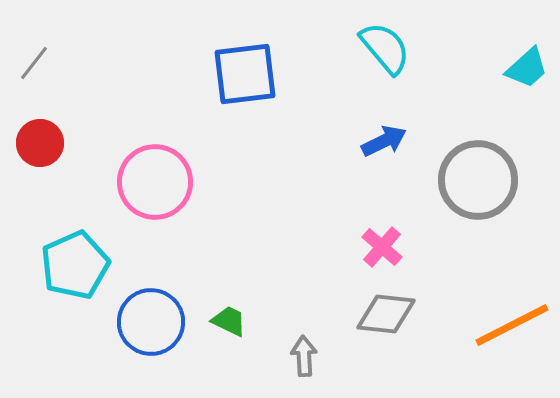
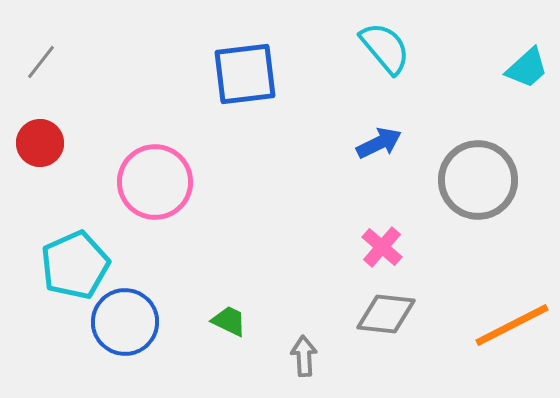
gray line: moved 7 px right, 1 px up
blue arrow: moved 5 px left, 2 px down
blue circle: moved 26 px left
